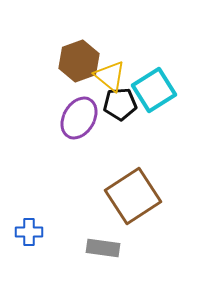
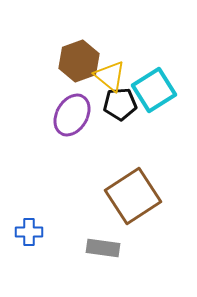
purple ellipse: moved 7 px left, 3 px up
